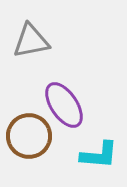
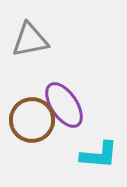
gray triangle: moved 1 px left, 1 px up
brown circle: moved 3 px right, 16 px up
